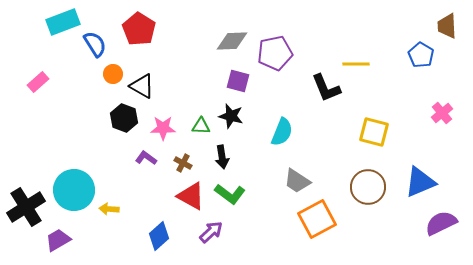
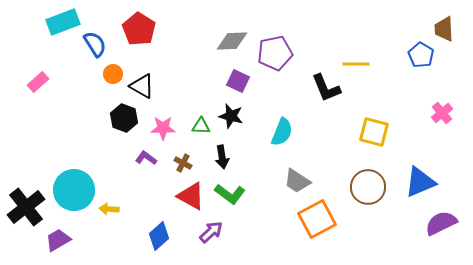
brown trapezoid: moved 3 px left, 3 px down
purple square: rotated 10 degrees clockwise
black cross: rotated 6 degrees counterclockwise
